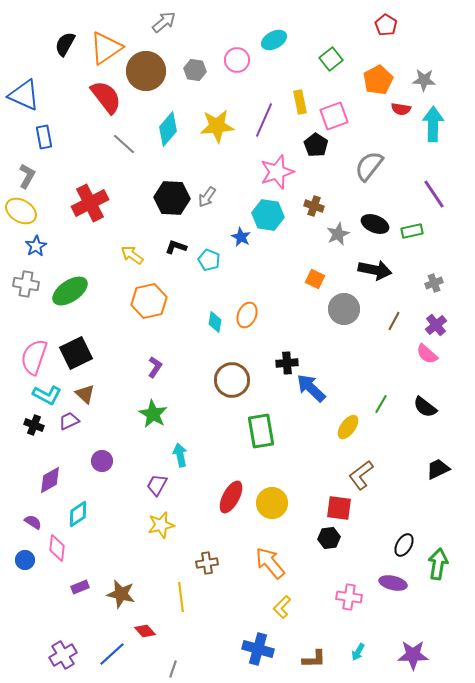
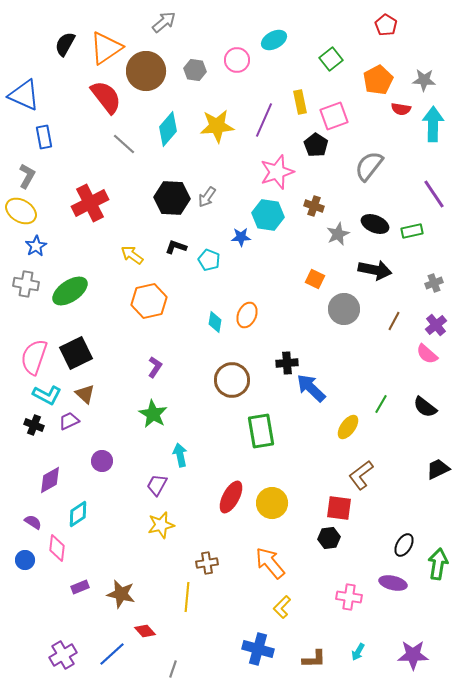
blue star at (241, 237): rotated 30 degrees counterclockwise
yellow line at (181, 597): moved 6 px right; rotated 12 degrees clockwise
